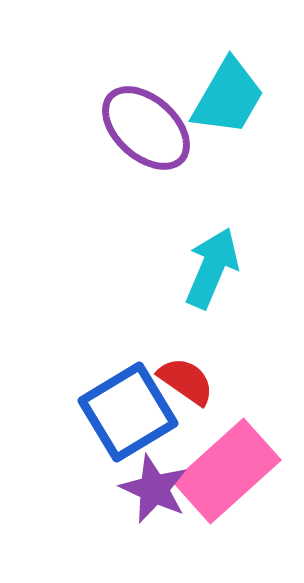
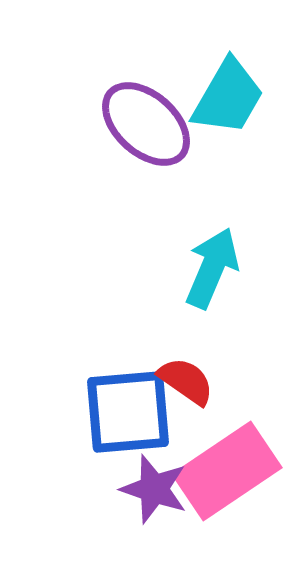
purple ellipse: moved 4 px up
blue square: rotated 26 degrees clockwise
pink rectangle: rotated 8 degrees clockwise
purple star: rotated 6 degrees counterclockwise
